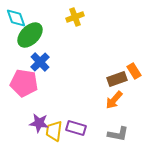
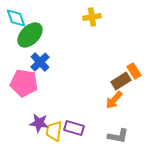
yellow cross: moved 17 px right; rotated 12 degrees clockwise
brown rectangle: moved 4 px right, 2 px down; rotated 12 degrees counterclockwise
purple rectangle: moved 2 px left
gray L-shape: moved 2 px down
